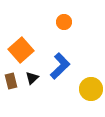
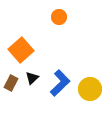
orange circle: moved 5 px left, 5 px up
blue L-shape: moved 17 px down
brown rectangle: moved 2 px down; rotated 42 degrees clockwise
yellow circle: moved 1 px left
